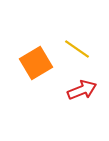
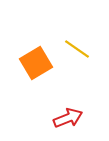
red arrow: moved 14 px left, 28 px down
